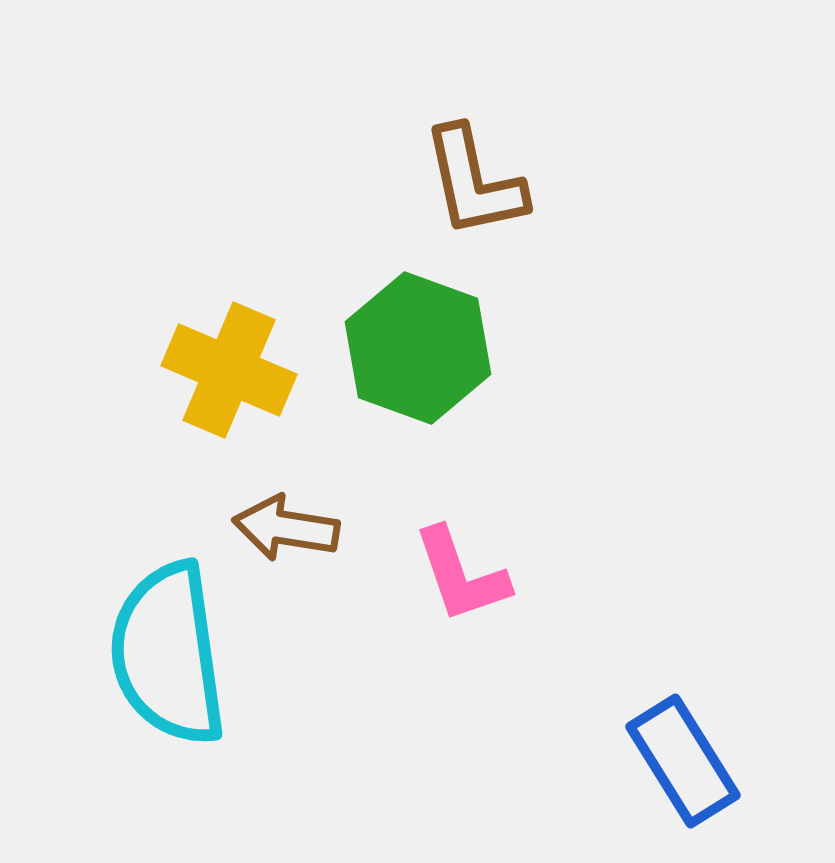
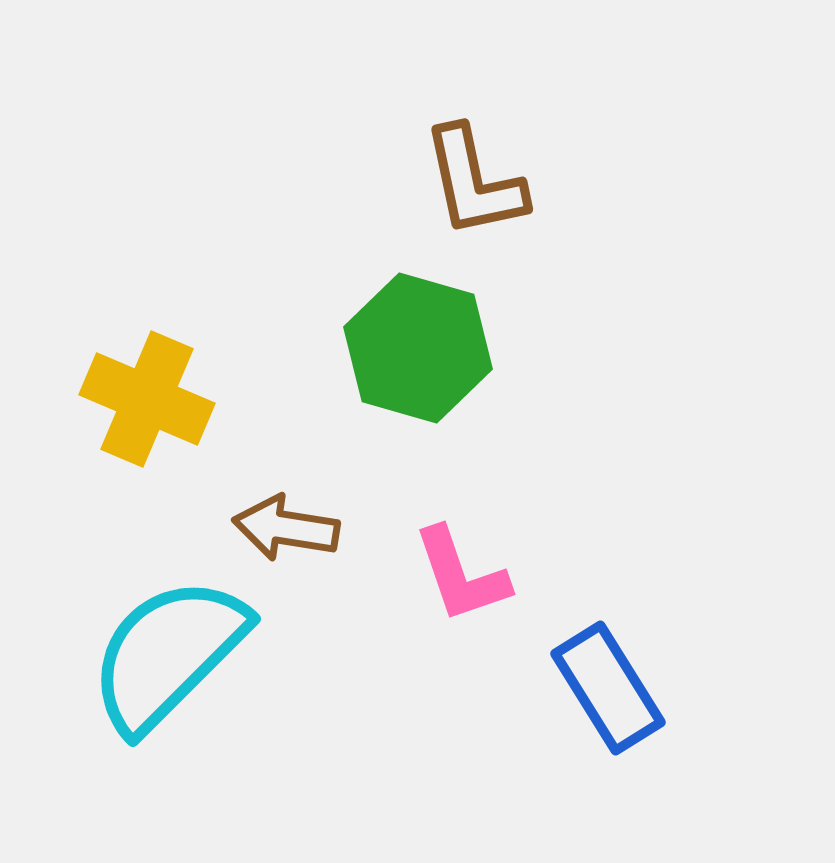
green hexagon: rotated 4 degrees counterclockwise
yellow cross: moved 82 px left, 29 px down
cyan semicircle: rotated 53 degrees clockwise
blue rectangle: moved 75 px left, 73 px up
